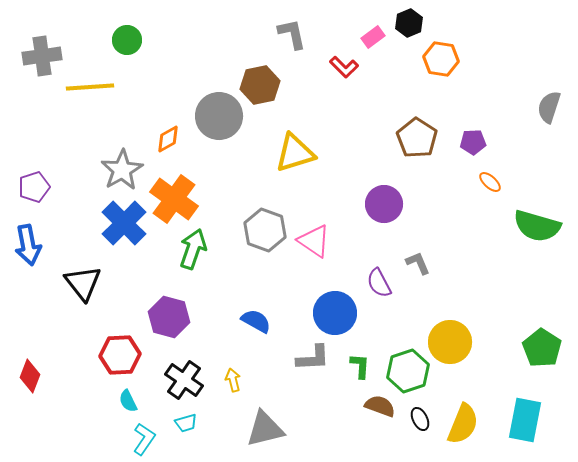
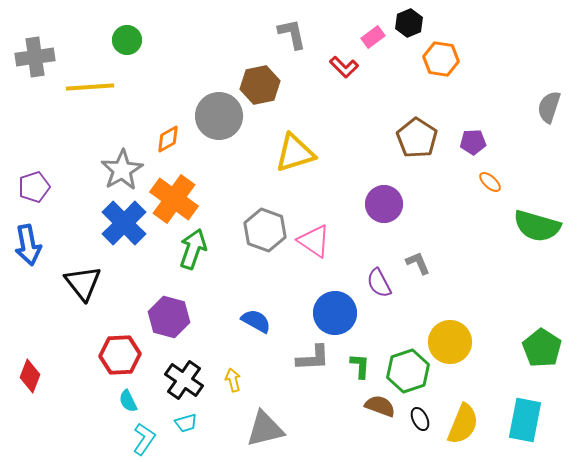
gray cross at (42, 56): moved 7 px left, 1 px down
